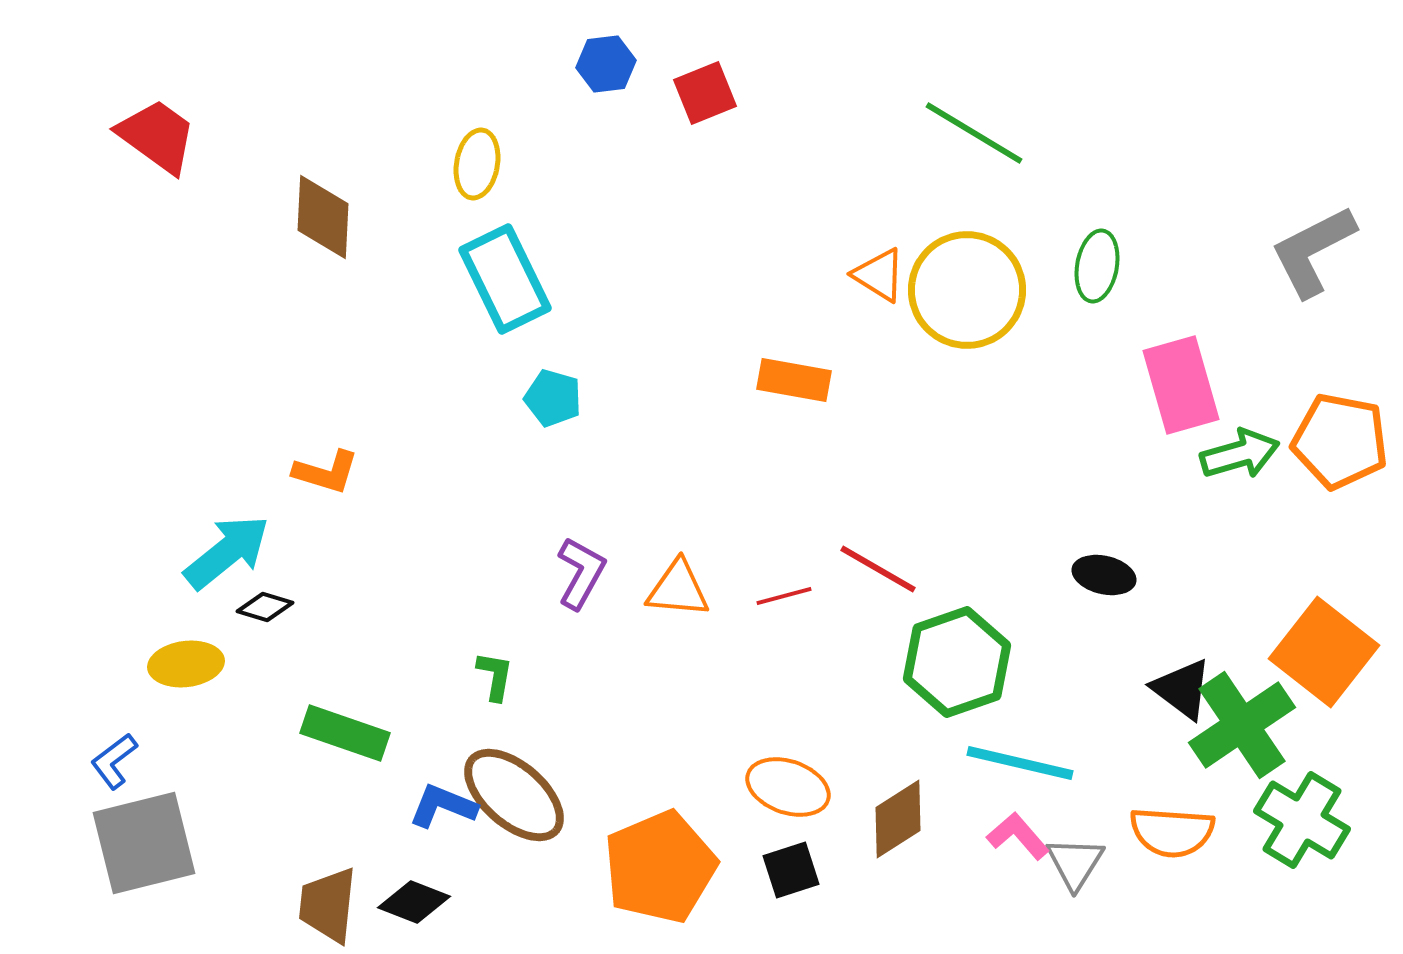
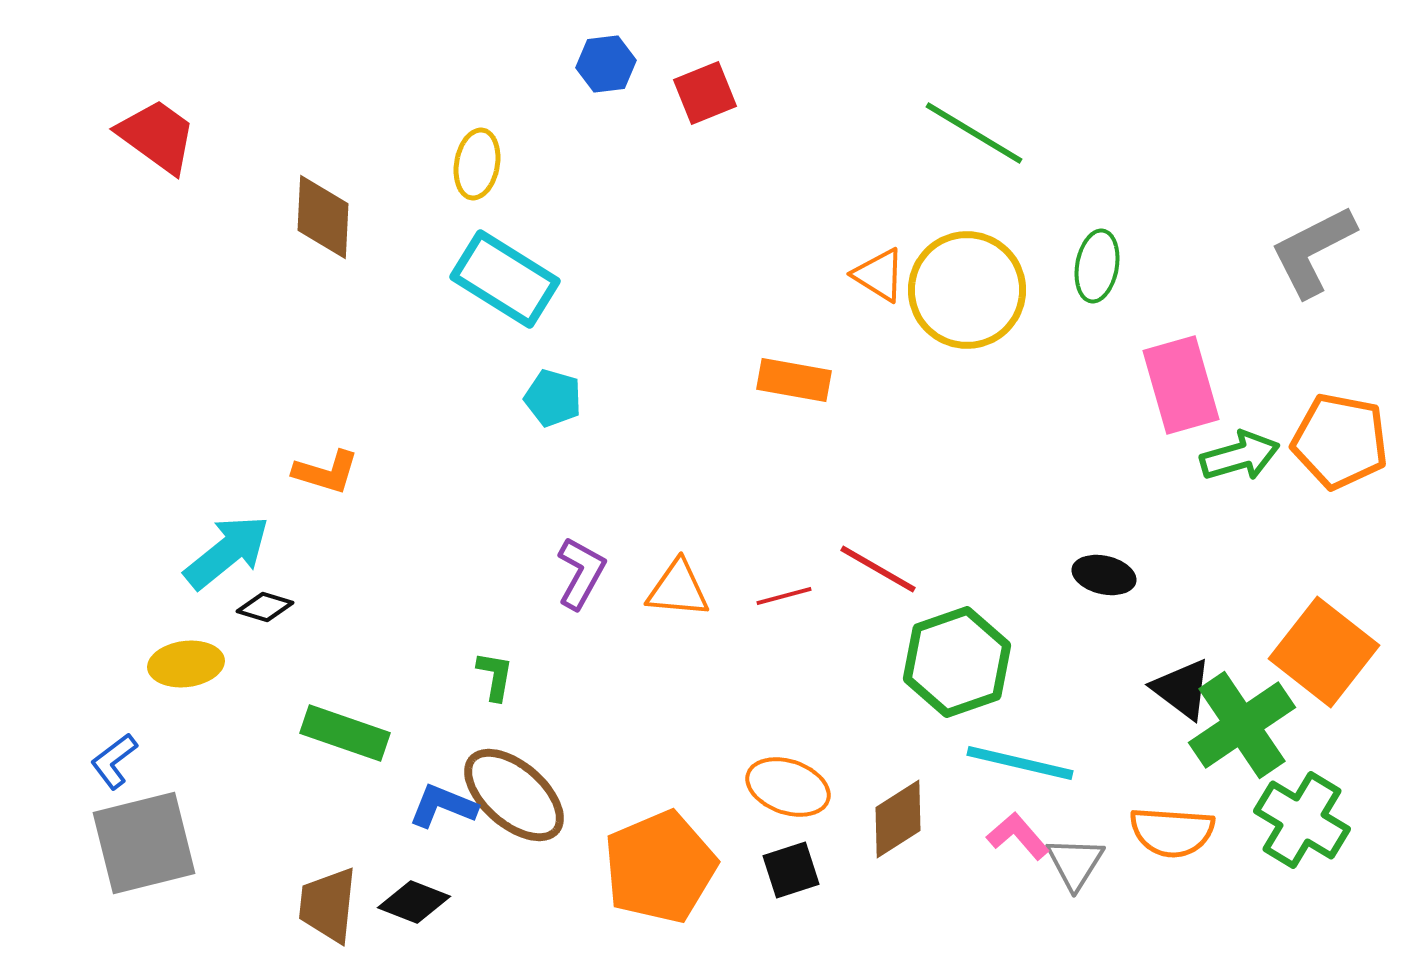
cyan rectangle at (505, 279): rotated 32 degrees counterclockwise
green arrow at (1240, 454): moved 2 px down
